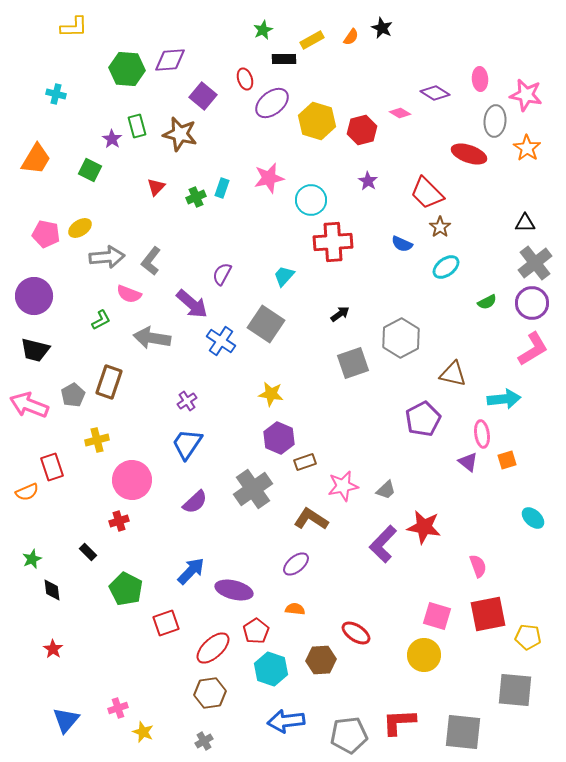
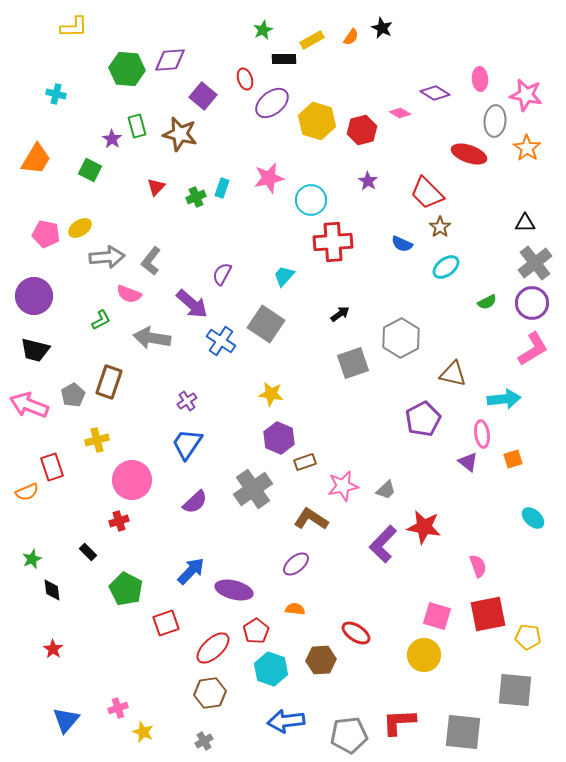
orange square at (507, 460): moved 6 px right, 1 px up
